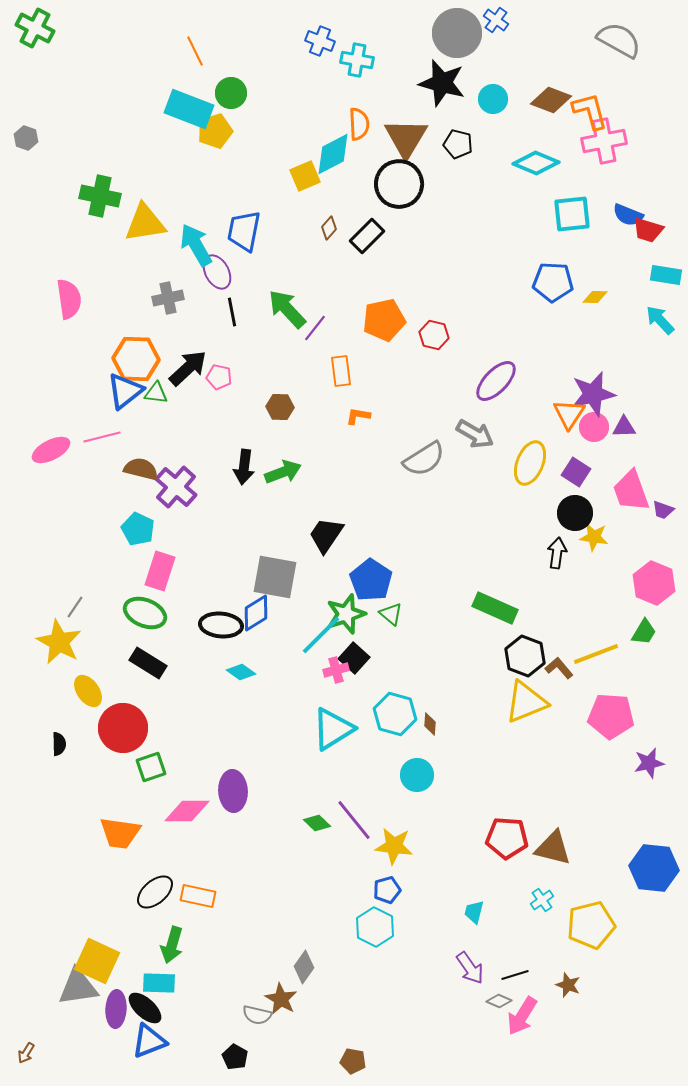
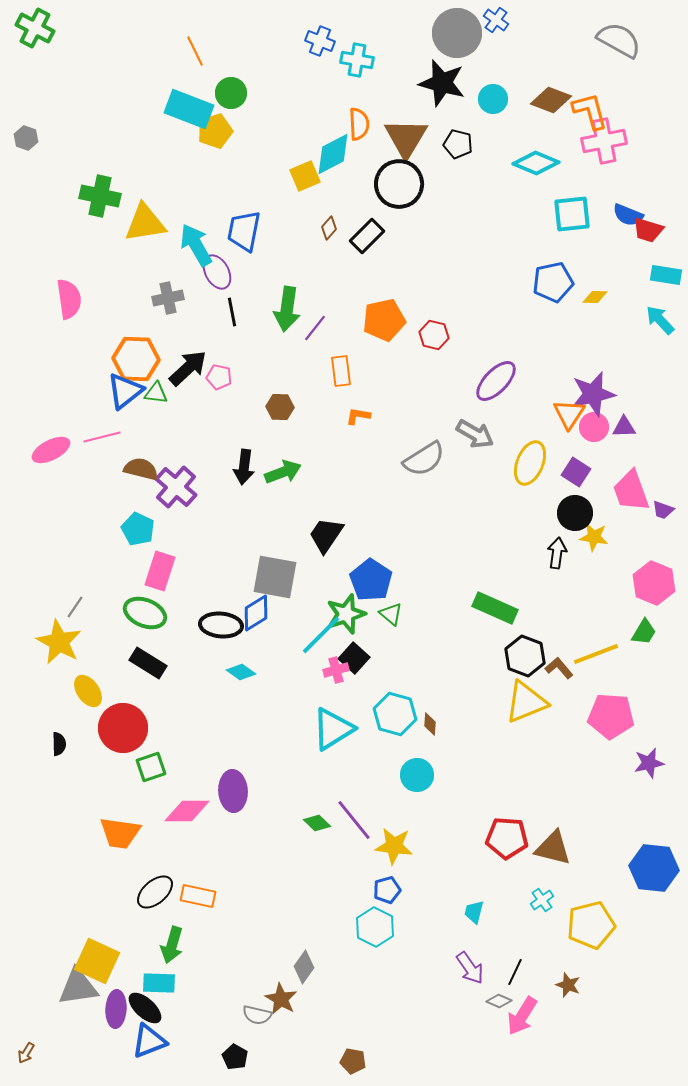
blue pentagon at (553, 282): rotated 15 degrees counterclockwise
green arrow at (287, 309): rotated 129 degrees counterclockwise
black line at (515, 975): moved 3 px up; rotated 48 degrees counterclockwise
